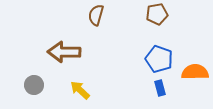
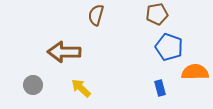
blue pentagon: moved 10 px right, 12 px up
gray circle: moved 1 px left
yellow arrow: moved 1 px right, 2 px up
